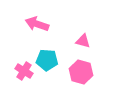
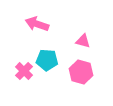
pink cross: rotated 12 degrees clockwise
